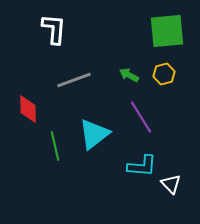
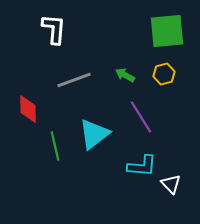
green arrow: moved 4 px left
